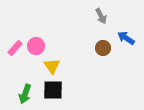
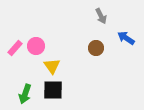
brown circle: moved 7 px left
